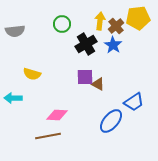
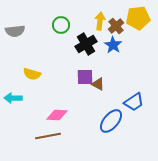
green circle: moved 1 px left, 1 px down
